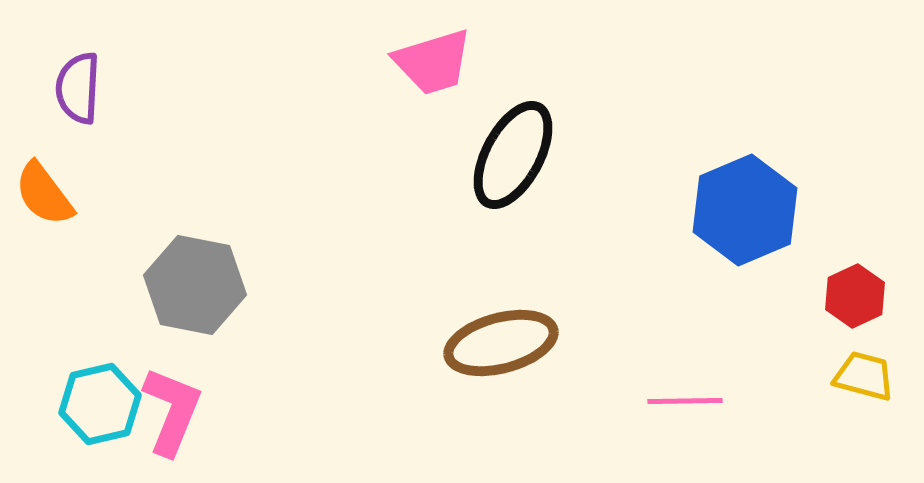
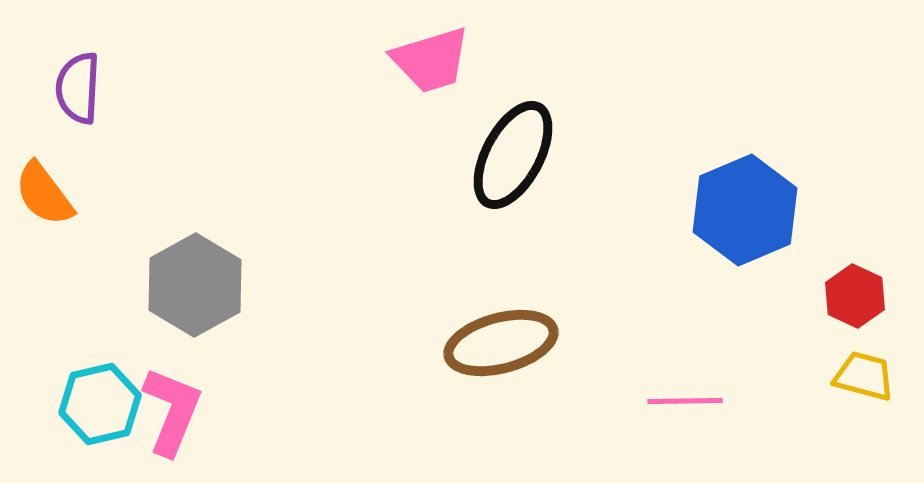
pink trapezoid: moved 2 px left, 2 px up
gray hexagon: rotated 20 degrees clockwise
red hexagon: rotated 10 degrees counterclockwise
